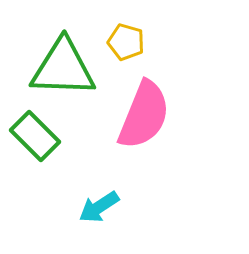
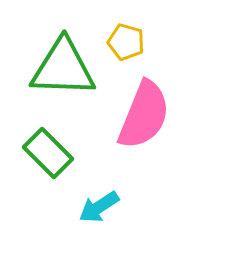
green rectangle: moved 13 px right, 17 px down
